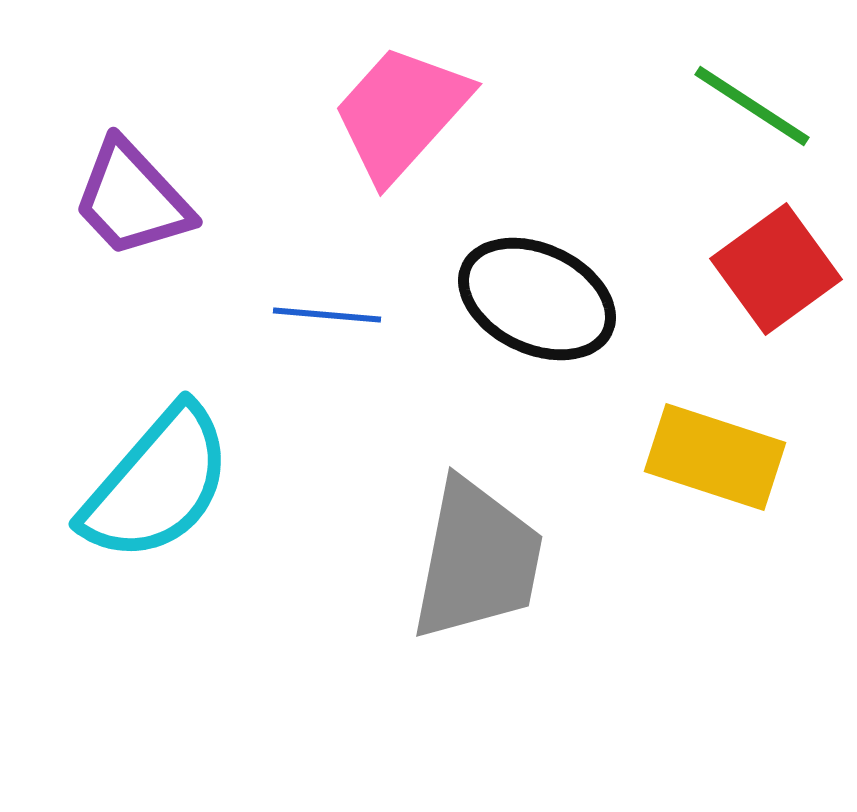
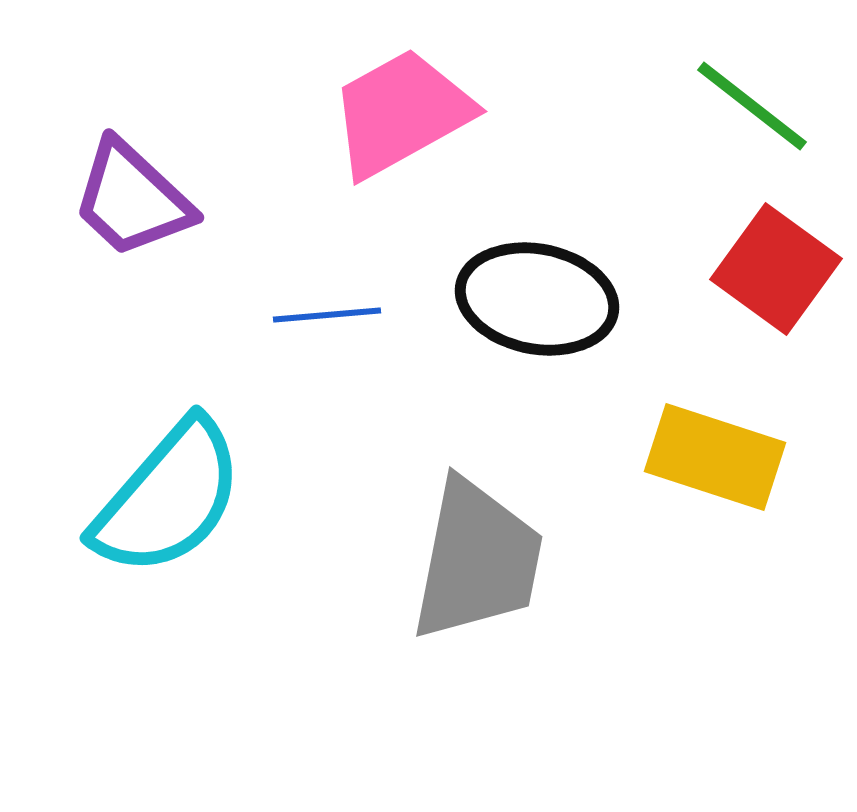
green line: rotated 5 degrees clockwise
pink trapezoid: rotated 19 degrees clockwise
purple trapezoid: rotated 4 degrees counterclockwise
red square: rotated 18 degrees counterclockwise
black ellipse: rotated 14 degrees counterclockwise
blue line: rotated 10 degrees counterclockwise
cyan semicircle: moved 11 px right, 14 px down
